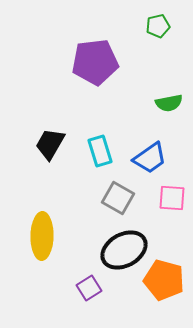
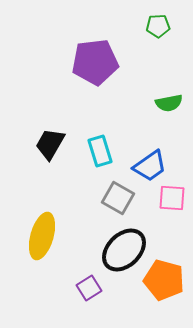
green pentagon: rotated 10 degrees clockwise
blue trapezoid: moved 8 px down
yellow ellipse: rotated 15 degrees clockwise
black ellipse: rotated 15 degrees counterclockwise
